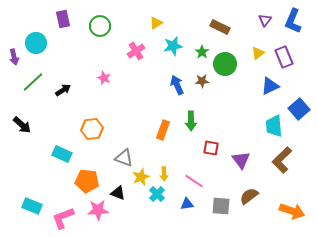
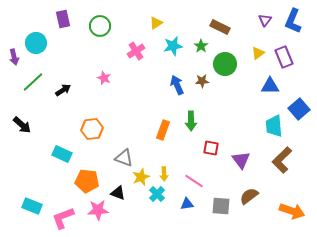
green star at (202, 52): moved 1 px left, 6 px up
blue triangle at (270, 86): rotated 24 degrees clockwise
